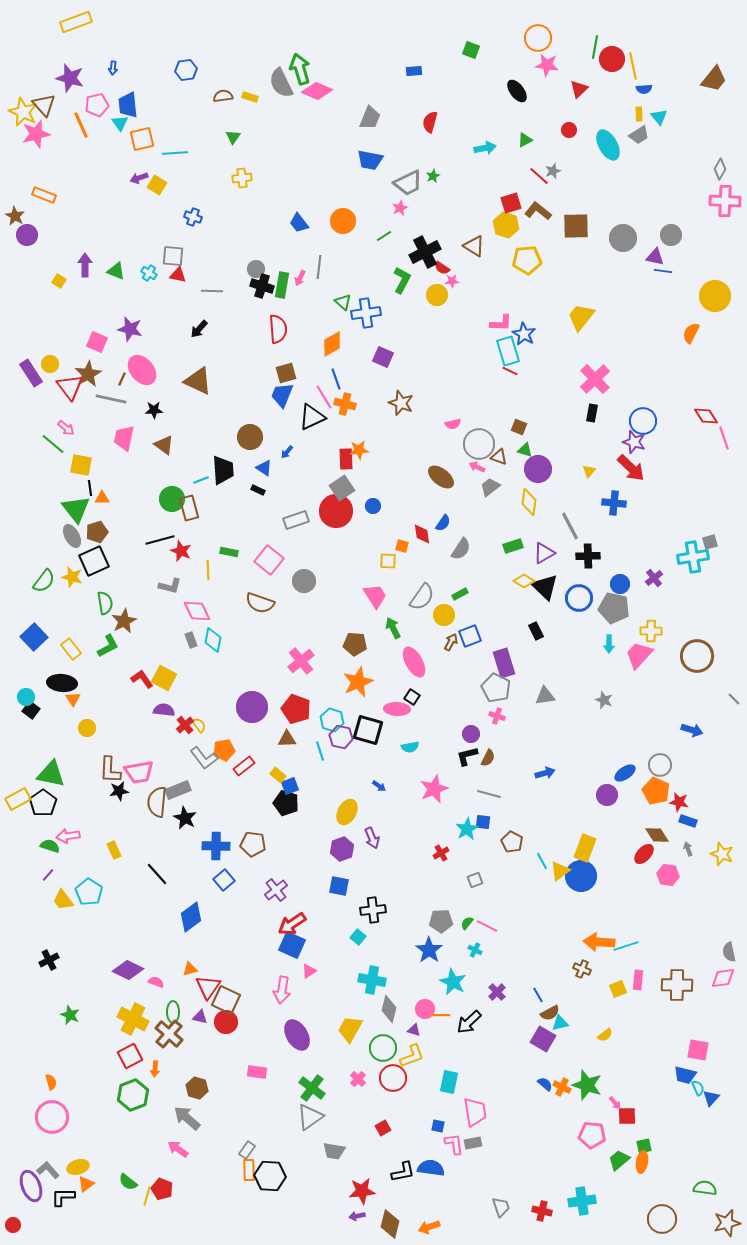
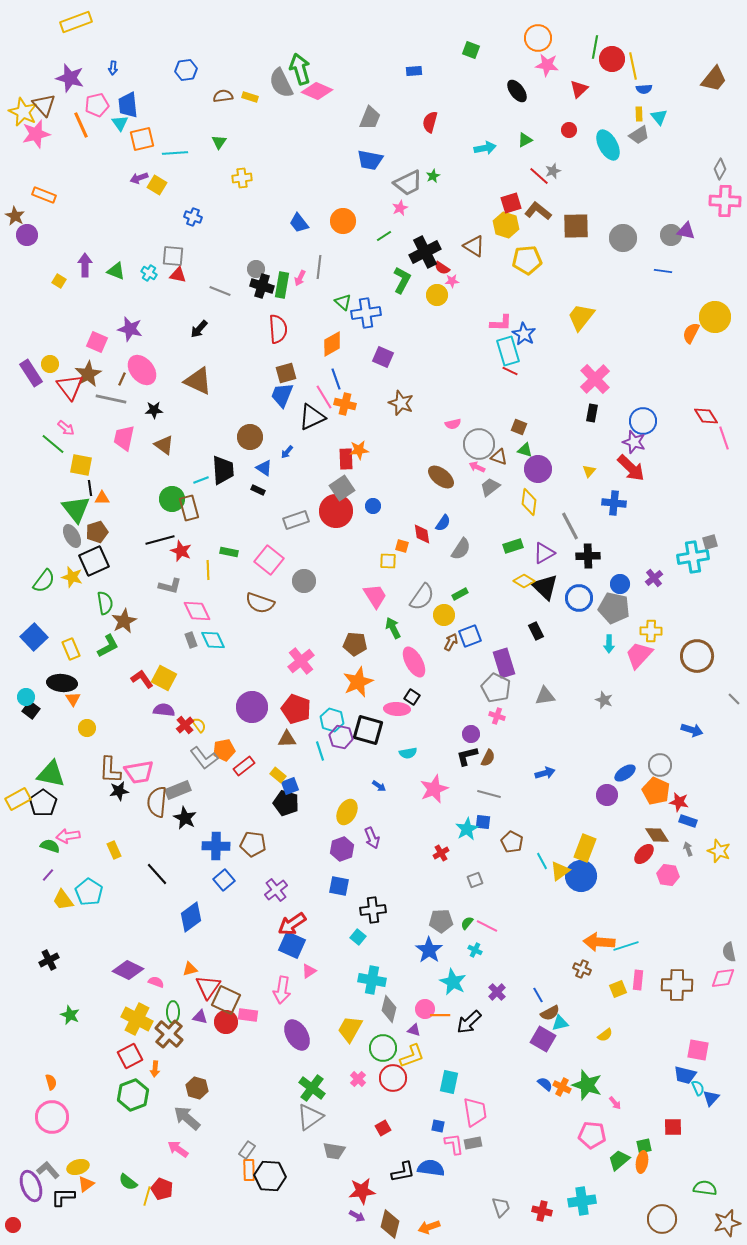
green triangle at (233, 137): moved 14 px left, 5 px down
purple triangle at (655, 257): moved 31 px right, 26 px up
gray line at (212, 291): moved 8 px right; rotated 20 degrees clockwise
yellow circle at (715, 296): moved 21 px down
cyan diamond at (213, 640): rotated 35 degrees counterclockwise
yellow rectangle at (71, 649): rotated 15 degrees clockwise
cyan semicircle at (410, 747): moved 2 px left, 6 px down
yellow star at (722, 854): moved 3 px left, 3 px up
yellow cross at (133, 1019): moved 4 px right
pink rectangle at (257, 1072): moved 9 px left, 57 px up
red square at (627, 1116): moved 46 px right, 11 px down
purple arrow at (357, 1216): rotated 140 degrees counterclockwise
